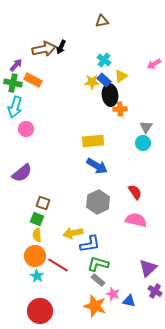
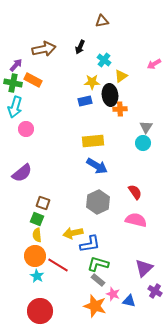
black arrow: moved 19 px right
blue rectangle: moved 19 px left, 21 px down; rotated 56 degrees counterclockwise
purple triangle: moved 4 px left
